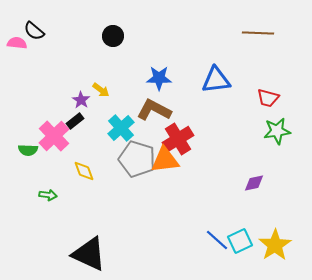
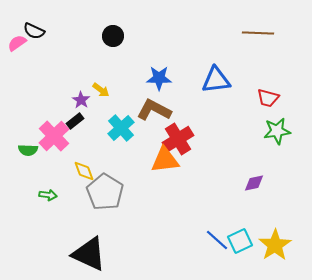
black semicircle: rotated 15 degrees counterclockwise
pink semicircle: rotated 42 degrees counterclockwise
gray pentagon: moved 32 px left, 33 px down; rotated 15 degrees clockwise
